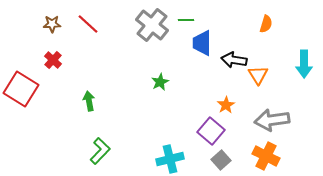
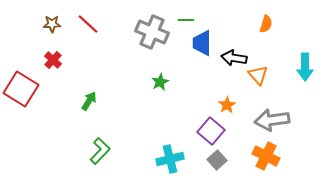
gray cross: moved 7 px down; rotated 16 degrees counterclockwise
black arrow: moved 2 px up
cyan arrow: moved 1 px right, 3 px down
orange triangle: rotated 10 degrees counterclockwise
green arrow: rotated 42 degrees clockwise
orange star: moved 1 px right
gray square: moved 4 px left
